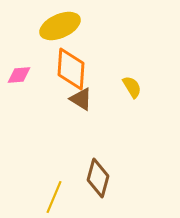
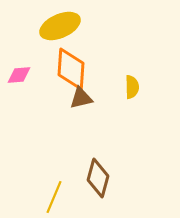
yellow semicircle: rotated 30 degrees clockwise
brown triangle: moved 1 px up; rotated 45 degrees counterclockwise
